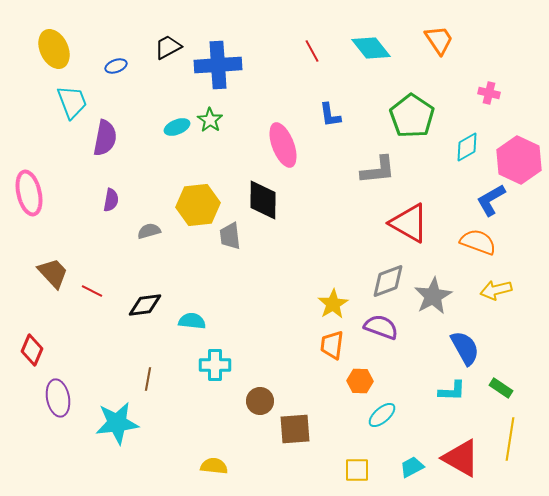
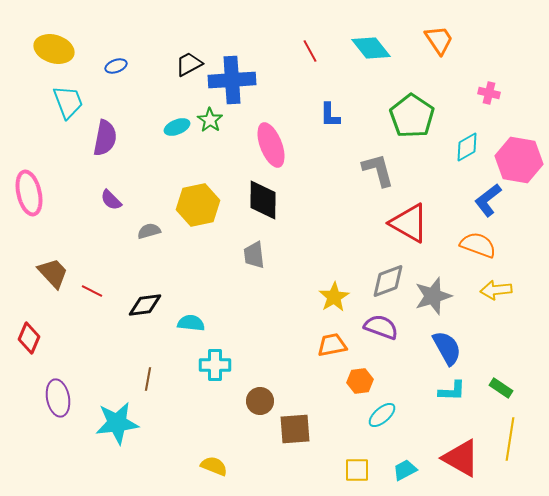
black trapezoid at (168, 47): moved 21 px right, 17 px down
yellow ellipse at (54, 49): rotated 48 degrees counterclockwise
red line at (312, 51): moved 2 px left
blue cross at (218, 65): moved 14 px right, 15 px down
cyan trapezoid at (72, 102): moved 4 px left
blue L-shape at (330, 115): rotated 8 degrees clockwise
pink ellipse at (283, 145): moved 12 px left
pink hexagon at (519, 160): rotated 15 degrees counterclockwise
gray L-shape at (378, 170): rotated 99 degrees counterclockwise
purple semicircle at (111, 200): rotated 125 degrees clockwise
blue L-shape at (491, 200): moved 3 px left; rotated 8 degrees counterclockwise
yellow hexagon at (198, 205): rotated 6 degrees counterclockwise
gray trapezoid at (230, 236): moved 24 px right, 19 px down
orange semicircle at (478, 242): moved 3 px down
yellow arrow at (496, 290): rotated 8 degrees clockwise
gray star at (433, 296): rotated 12 degrees clockwise
yellow star at (333, 304): moved 1 px right, 7 px up
cyan semicircle at (192, 321): moved 1 px left, 2 px down
orange trapezoid at (332, 345): rotated 72 degrees clockwise
blue semicircle at (465, 348): moved 18 px left
red diamond at (32, 350): moved 3 px left, 12 px up
orange hexagon at (360, 381): rotated 10 degrees counterclockwise
yellow semicircle at (214, 466): rotated 16 degrees clockwise
cyan trapezoid at (412, 467): moved 7 px left, 3 px down
